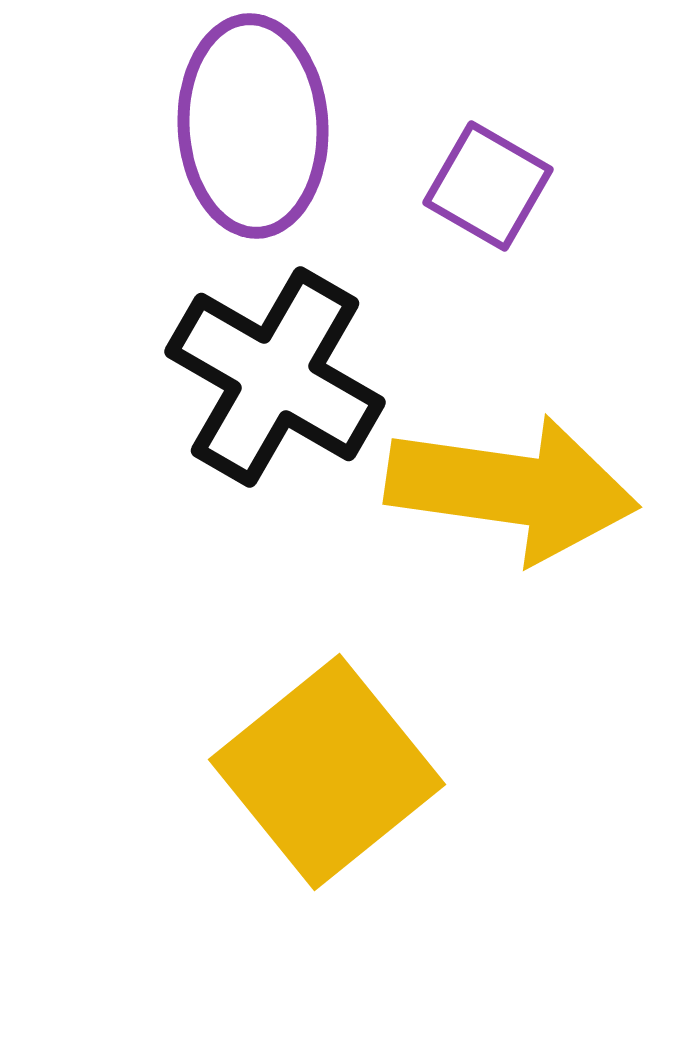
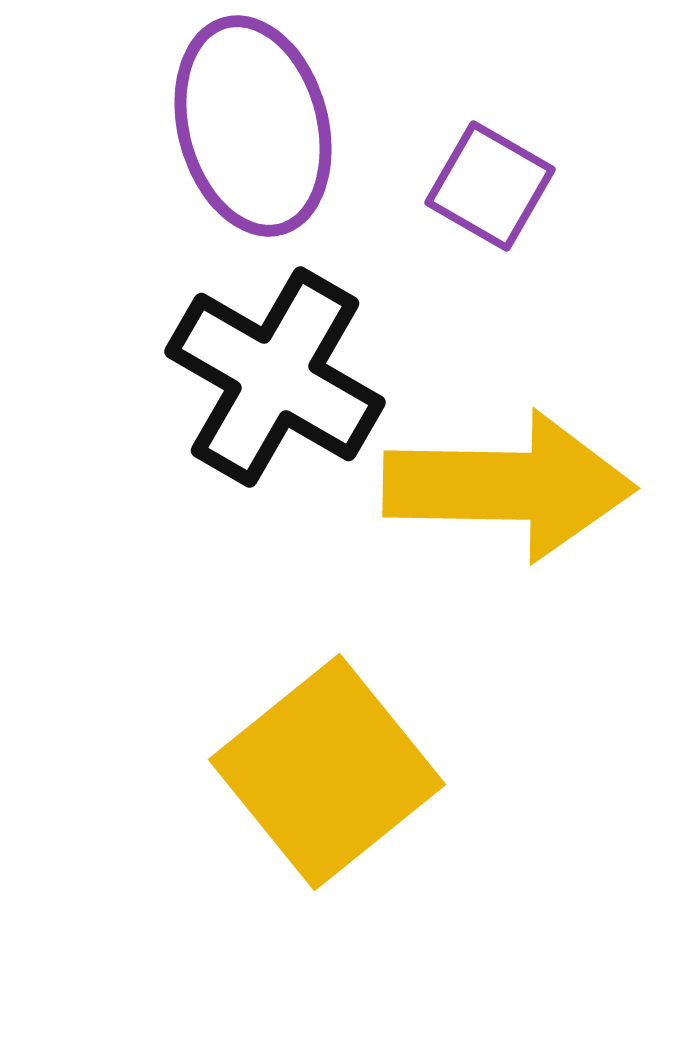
purple ellipse: rotated 12 degrees counterclockwise
purple square: moved 2 px right
yellow arrow: moved 3 px left, 3 px up; rotated 7 degrees counterclockwise
